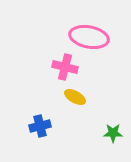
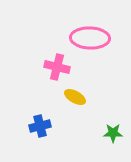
pink ellipse: moved 1 px right, 1 px down; rotated 9 degrees counterclockwise
pink cross: moved 8 px left
